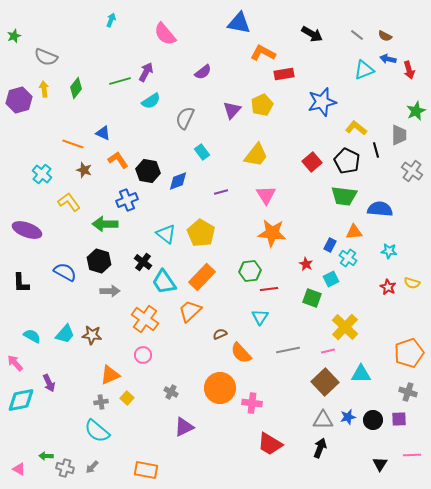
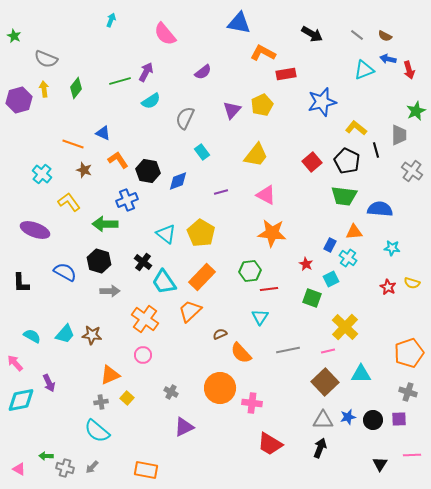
green star at (14, 36): rotated 24 degrees counterclockwise
gray semicircle at (46, 57): moved 2 px down
red rectangle at (284, 74): moved 2 px right
pink triangle at (266, 195): rotated 30 degrees counterclockwise
purple ellipse at (27, 230): moved 8 px right
cyan star at (389, 251): moved 3 px right, 3 px up
